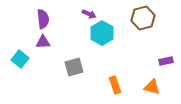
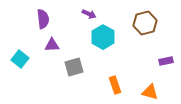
brown hexagon: moved 2 px right, 5 px down
cyan hexagon: moved 1 px right, 4 px down
purple triangle: moved 9 px right, 3 px down
orange triangle: moved 2 px left, 5 px down
